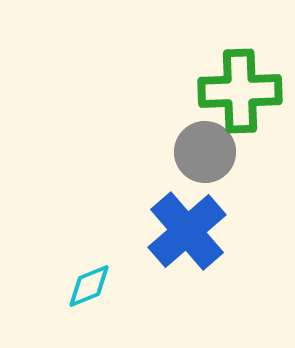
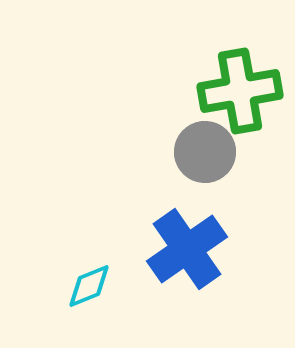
green cross: rotated 8 degrees counterclockwise
blue cross: moved 18 px down; rotated 6 degrees clockwise
